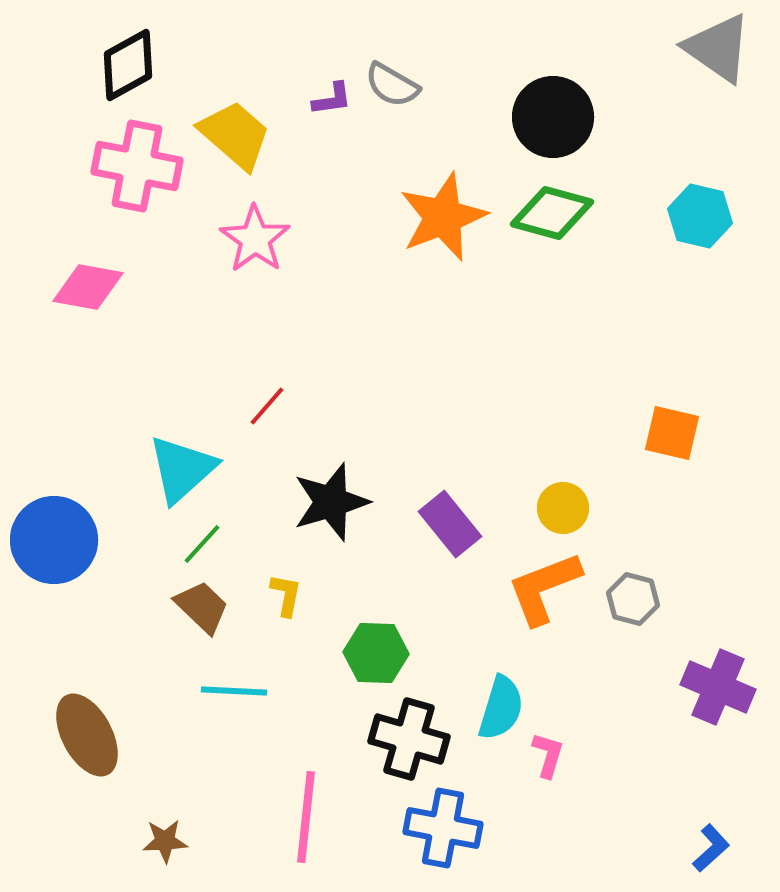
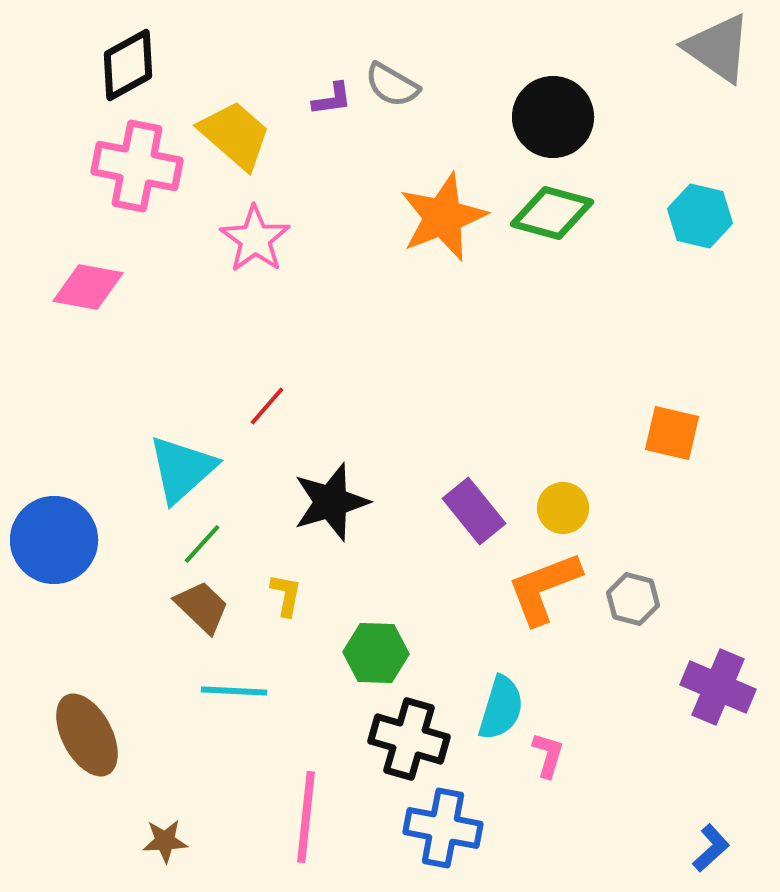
purple rectangle: moved 24 px right, 13 px up
